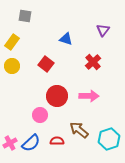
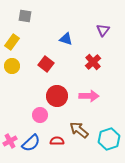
pink cross: moved 2 px up
